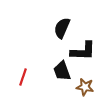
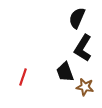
black semicircle: moved 15 px right, 10 px up
black L-shape: moved 3 px up; rotated 120 degrees clockwise
black trapezoid: moved 3 px right, 1 px down
